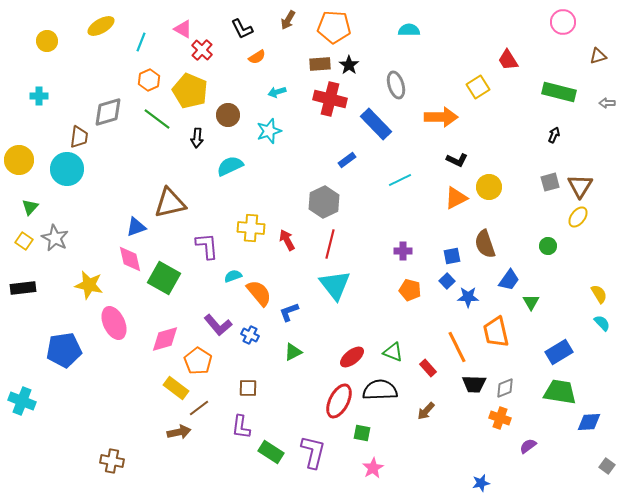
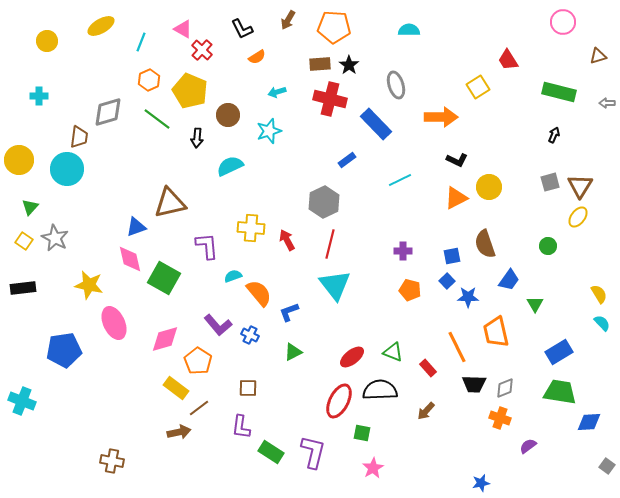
green triangle at (531, 302): moved 4 px right, 2 px down
